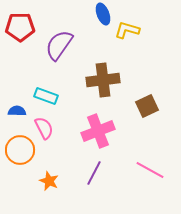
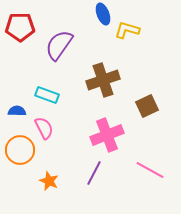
brown cross: rotated 12 degrees counterclockwise
cyan rectangle: moved 1 px right, 1 px up
pink cross: moved 9 px right, 4 px down
